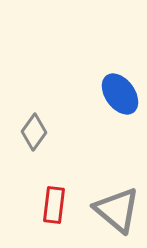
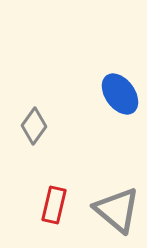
gray diamond: moved 6 px up
red rectangle: rotated 6 degrees clockwise
